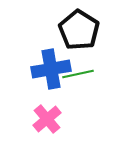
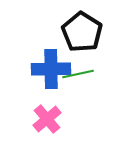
black pentagon: moved 3 px right, 2 px down
blue cross: rotated 9 degrees clockwise
